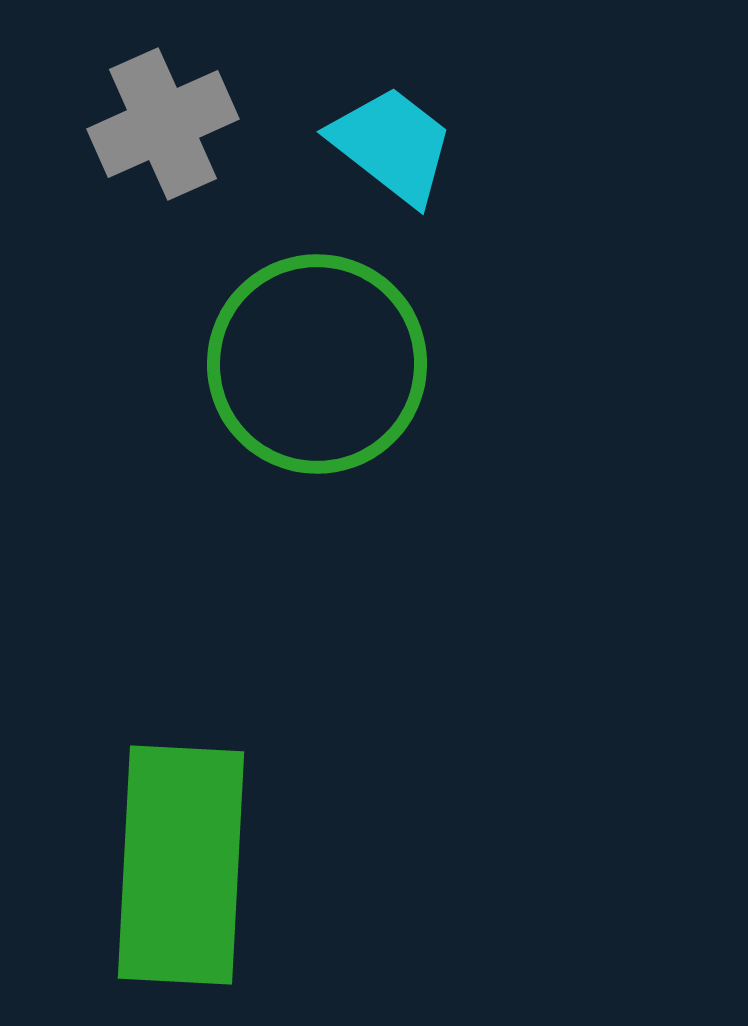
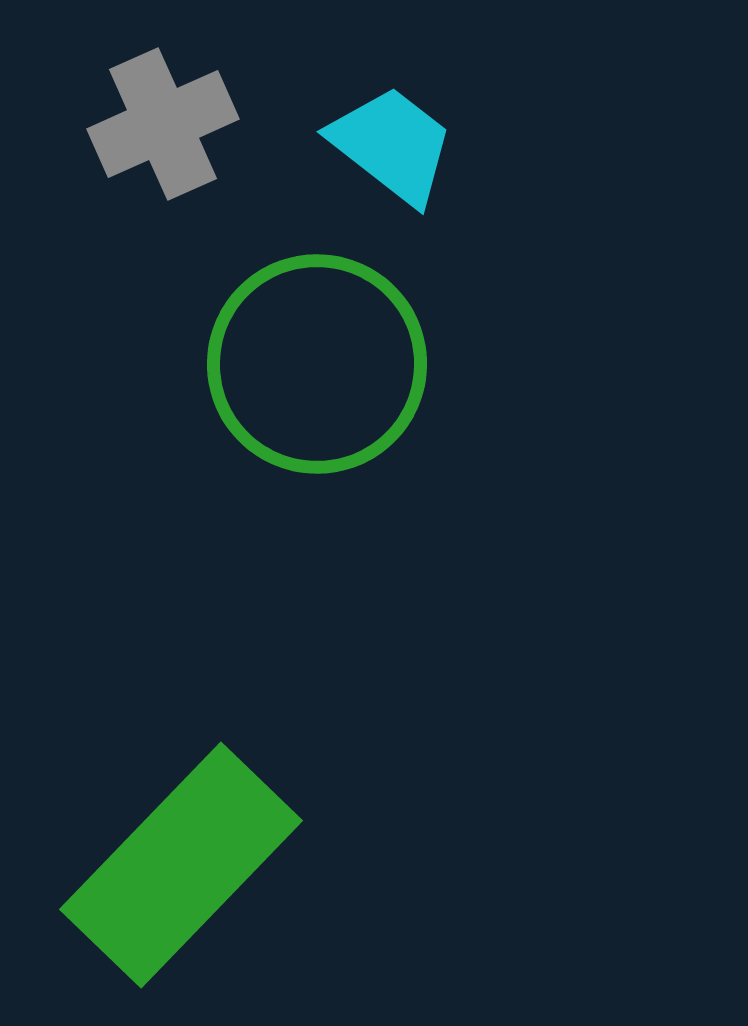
green rectangle: rotated 41 degrees clockwise
